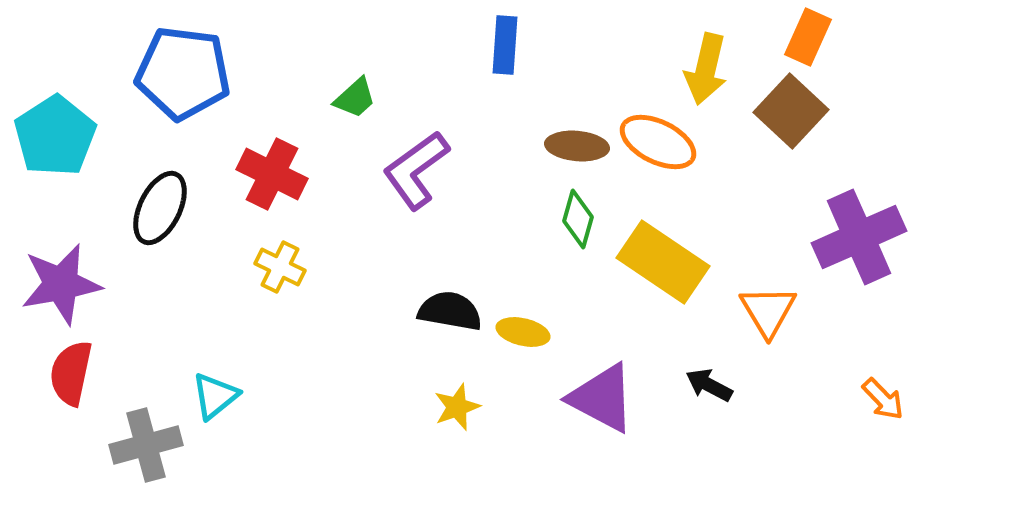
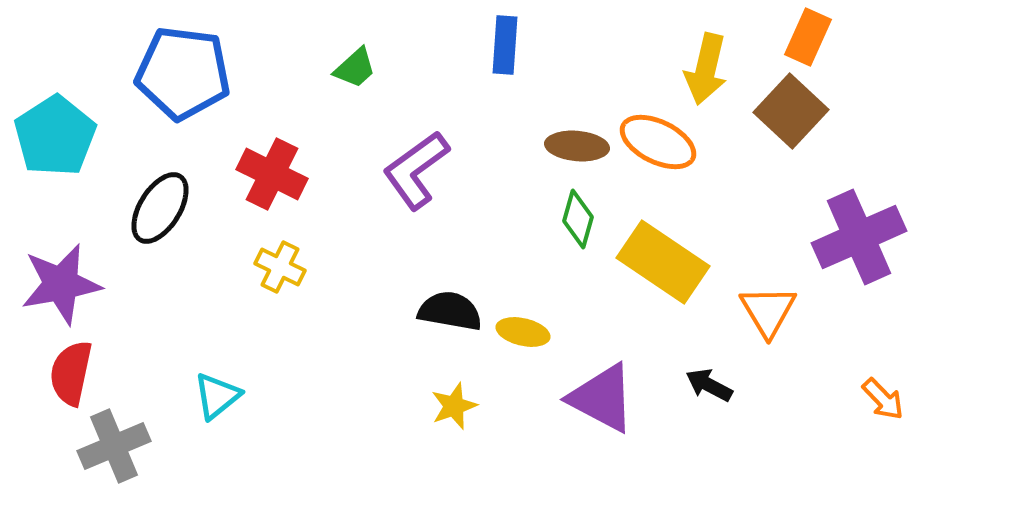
green trapezoid: moved 30 px up
black ellipse: rotated 6 degrees clockwise
cyan triangle: moved 2 px right
yellow star: moved 3 px left, 1 px up
gray cross: moved 32 px left, 1 px down; rotated 8 degrees counterclockwise
